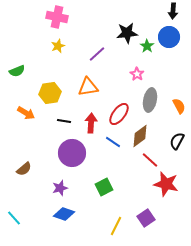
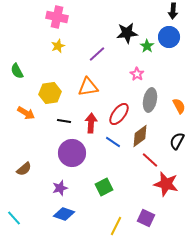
green semicircle: rotated 84 degrees clockwise
purple square: rotated 30 degrees counterclockwise
